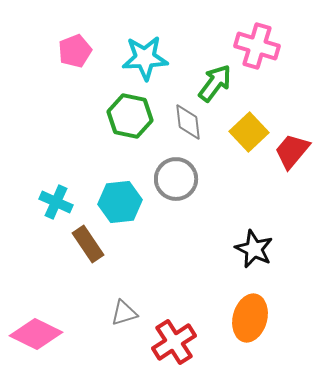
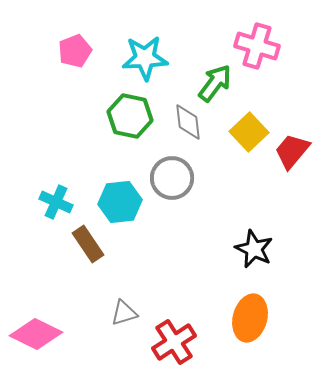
gray circle: moved 4 px left, 1 px up
